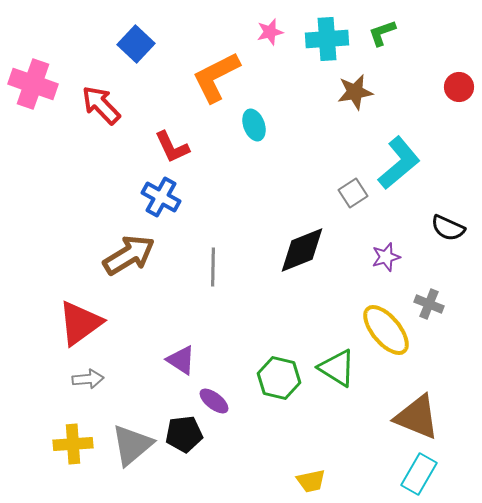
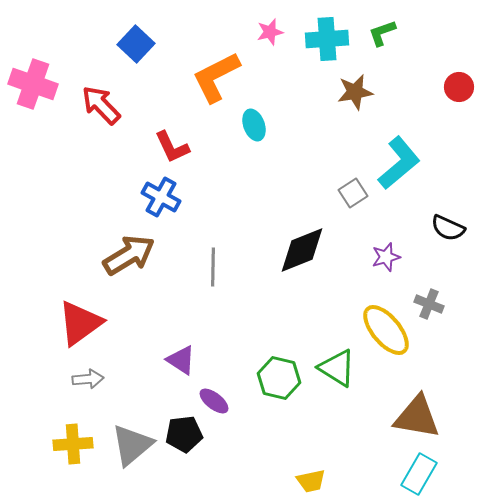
brown triangle: rotated 12 degrees counterclockwise
